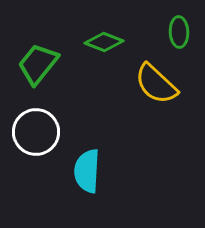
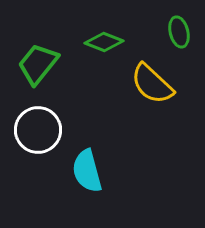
green ellipse: rotated 12 degrees counterclockwise
yellow semicircle: moved 4 px left
white circle: moved 2 px right, 2 px up
cyan semicircle: rotated 18 degrees counterclockwise
